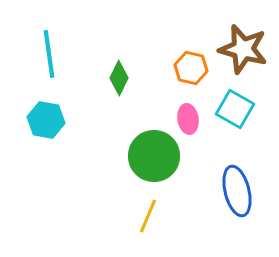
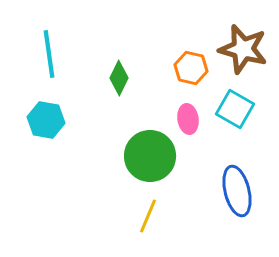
green circle: moved 4 px left
